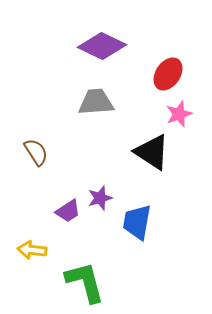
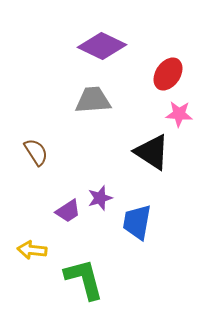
gray trapezoid: moved 3 px left, 2 px up
pink star: rotated 24 degrees clockwise
green L-shape: moved 1 px left, 3 px up
